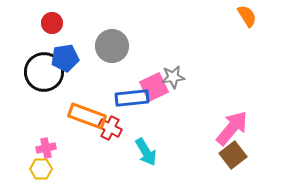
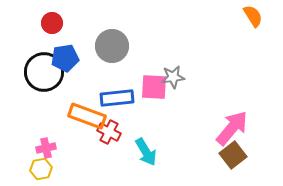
orange semicircle: moved 6 px right
pink square: rotated 28 degrees clockwise
blue rectangle: moved 15 px left
red cross: moved 1 px left, 4 px down
yellow hexagon: rotated 10 degrees counterclockwise
